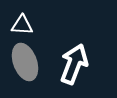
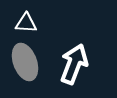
white triangle: moved 4 px right, 2 px up
